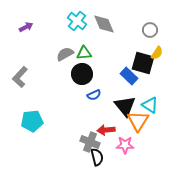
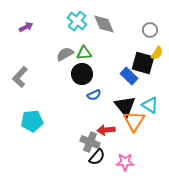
orange triangle: moved 4 px left
pink star: moved 17 px down
black semicircle: rotated 54 degrees clockwise
